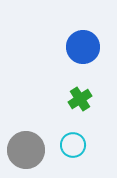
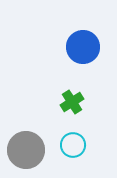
green cross: moved 8 px left, 3 px down
